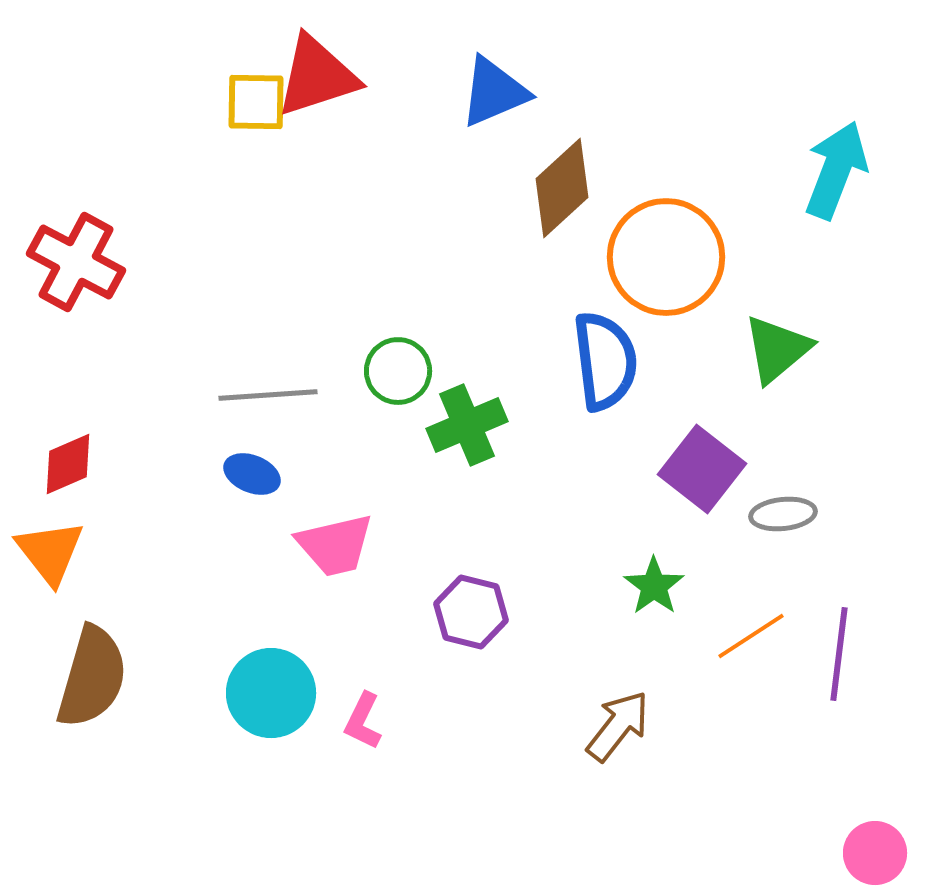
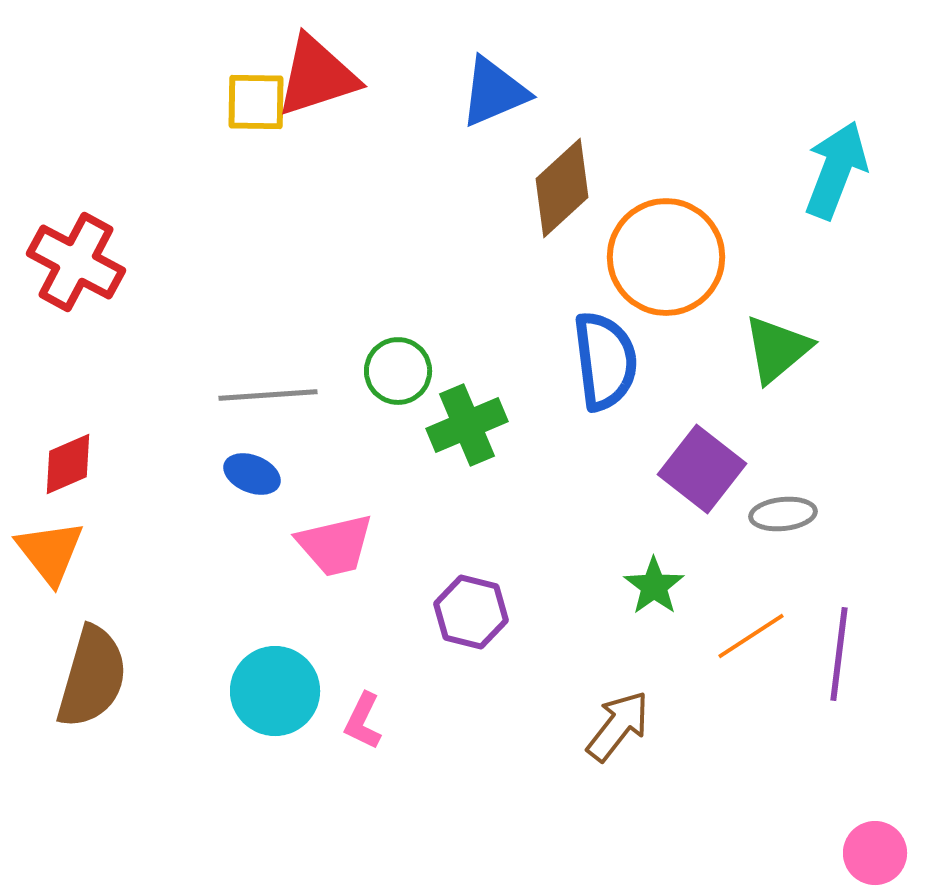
cyan circle: moved 4 px right, 2 px up
